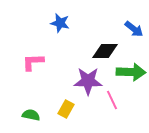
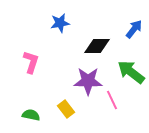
blue star: rotated 24 degrees counterclockwise
blue arrow: rotated 90 degrees counterclockwise
black diamond: moved 8 px left, 5 px up
pink L-shape: moved 2 px left; rotated 110 degrees clockwise
green arrow: rotated 144 degrees counterclockwise
yellow rectangle: rotated 66 degrees counterclockwise
